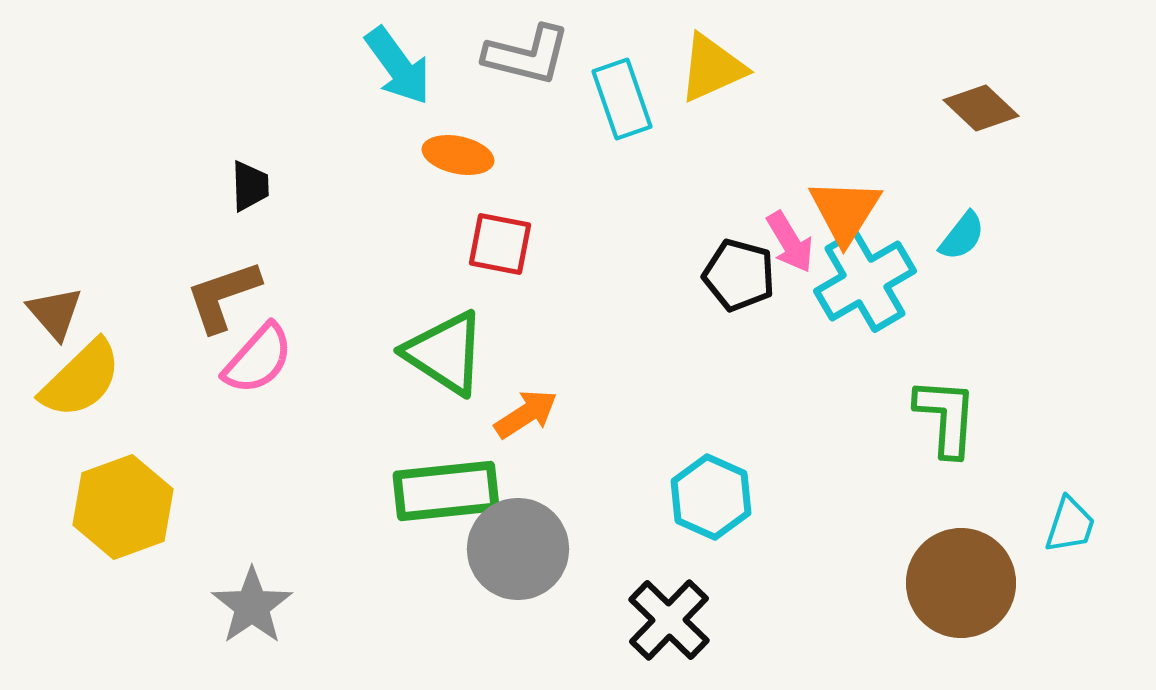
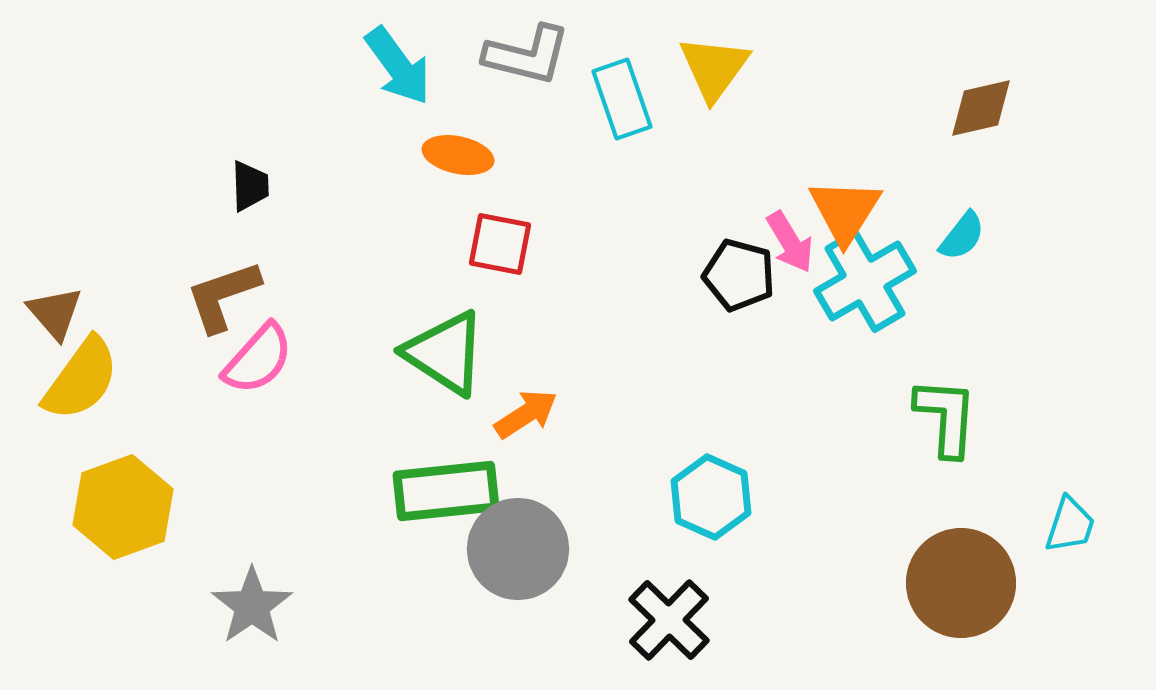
yellow triangle: moved 2 px right; rotated 30 degrees counterclockwise
brown diamond: rotated 56 degrees counterclockwise
yellow semicircle: rotated 10 degrees counterclockwise
